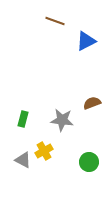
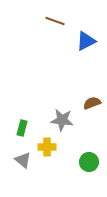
green rectangle: moved 1 px left, 9 px down
yellow cross: moved 3 px right, 4 px up; rotated 30 degrees clockwise
gray triangle: rotated 12 degrees clockwise
